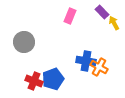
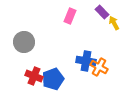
red cross: moved 5 px up
